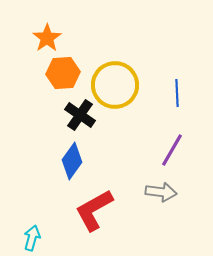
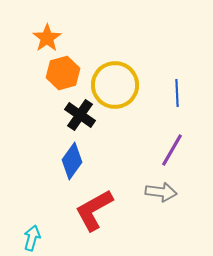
orange hexagon: rotated 12 degrees counterclockwise
